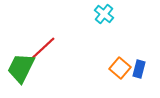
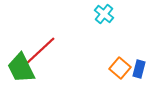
green trapezoid: rotated 52 degrees counterclockwise
